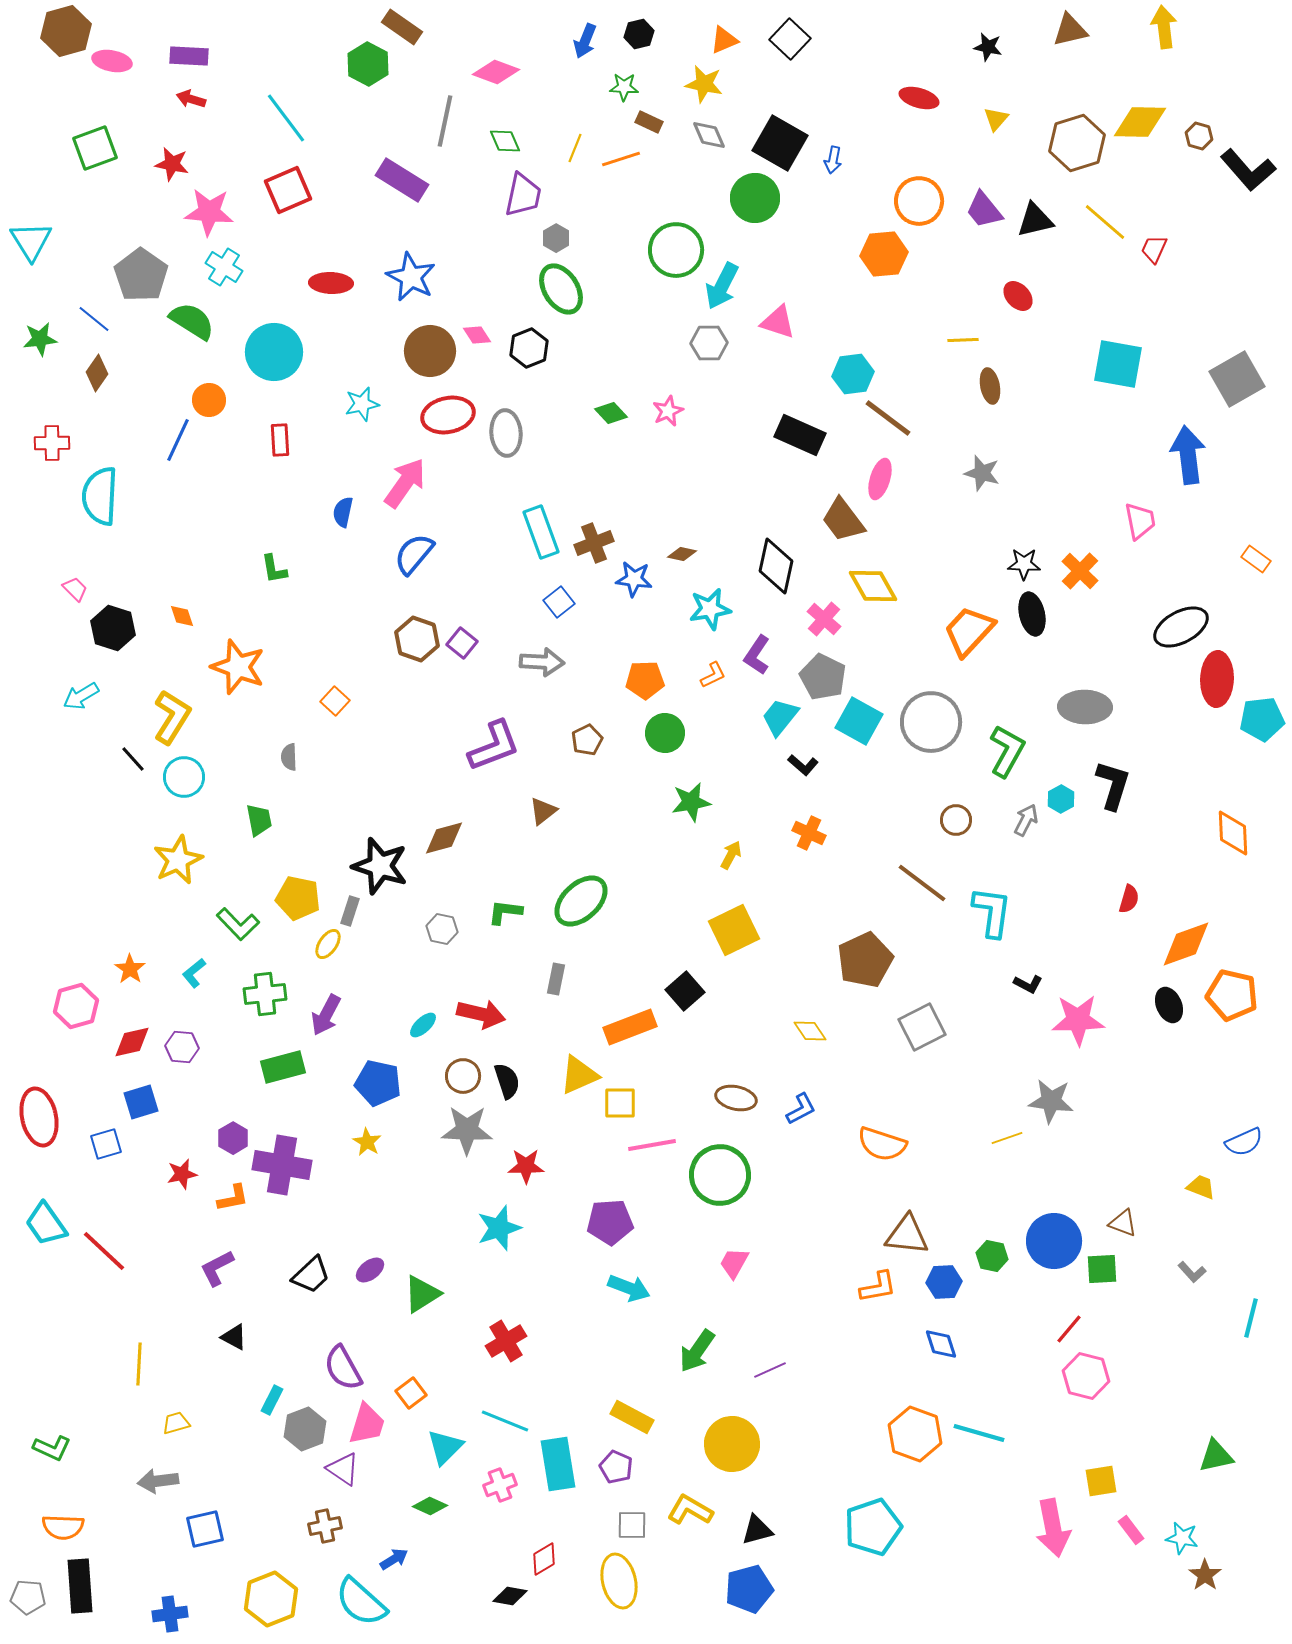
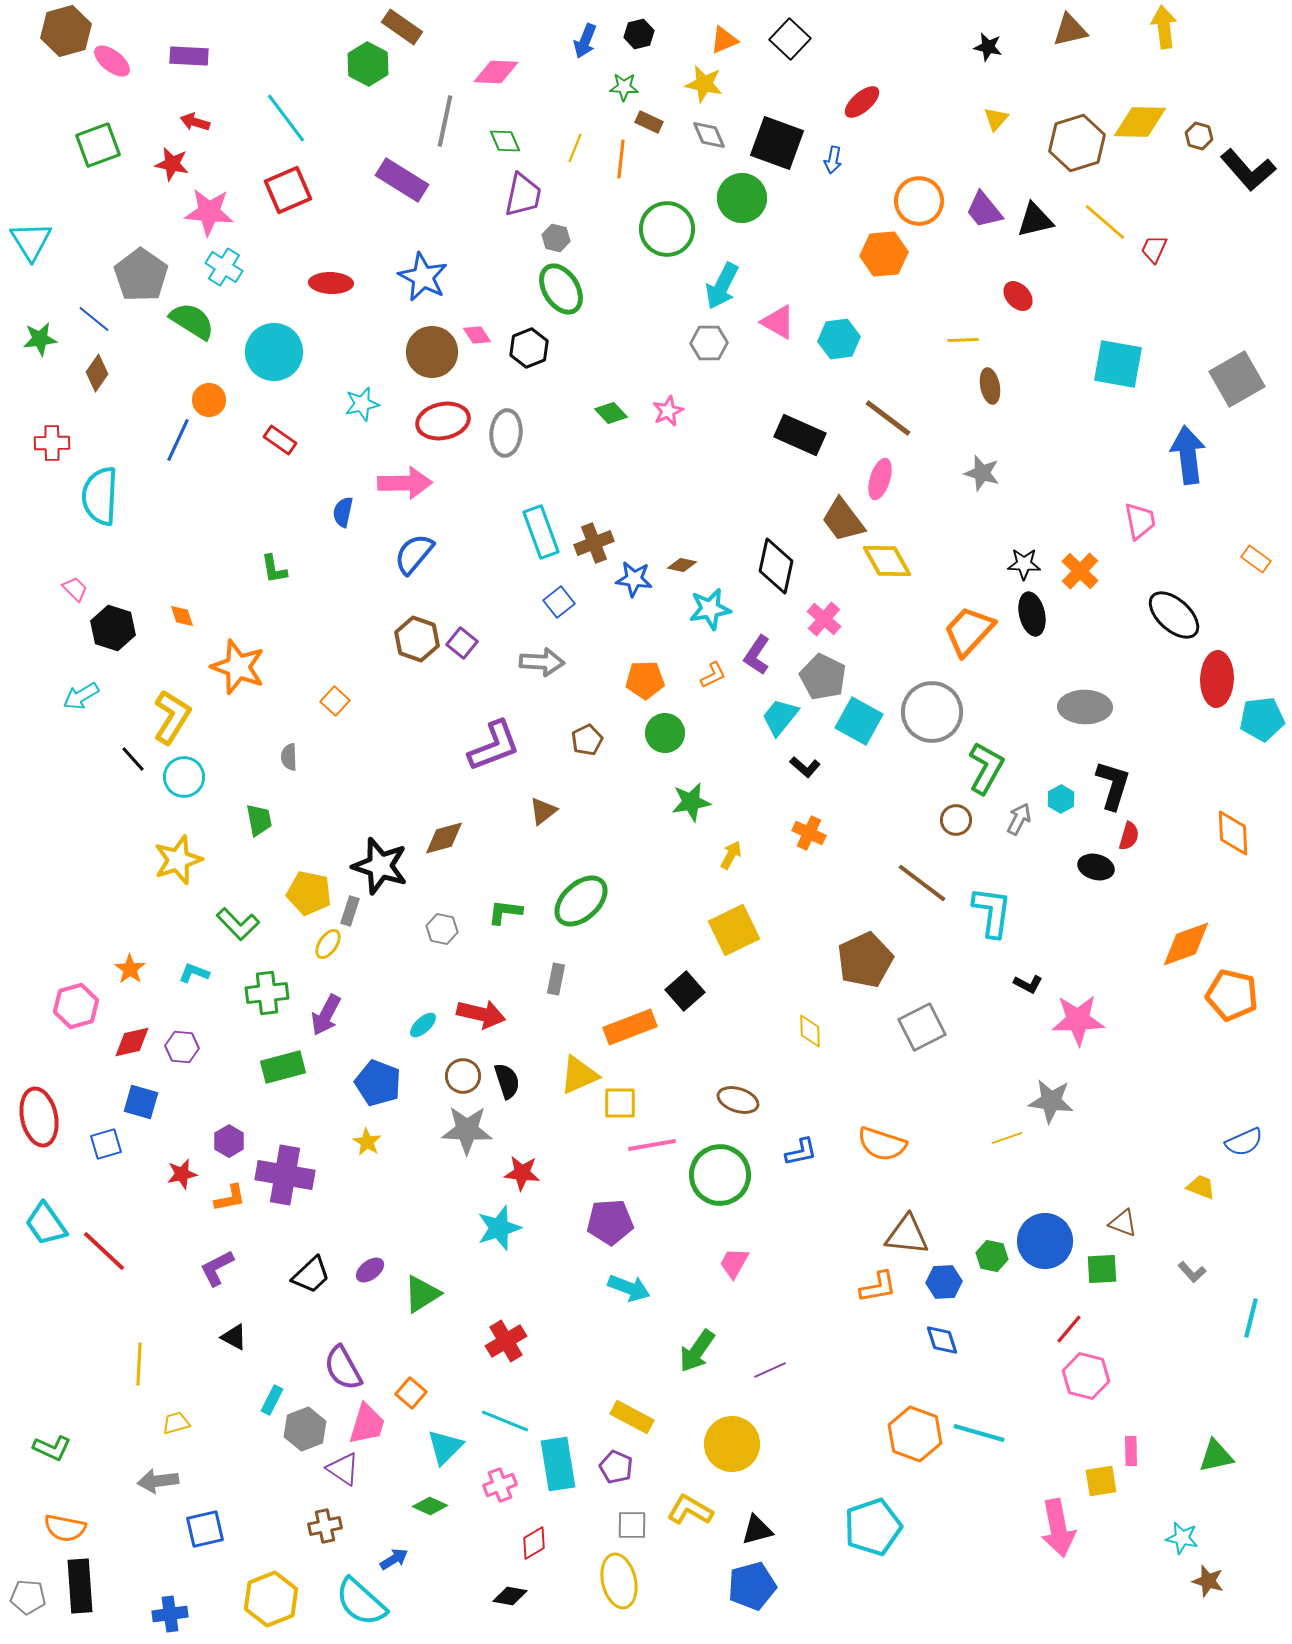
pink ellipse at (112, 61): rotated 27 degrees clockwise
pink diamond at (496, 72): rotated 18 degrees counterclockwise
red ellipse at (919, 98): moved 57 px left, 4 px down; rotated 57 degrees counterclockwise
red arrow at (191, 99): moved 4 px right, 23 px down
black square at (780, 143): moved 3 px left; rotated 10 degrees counterclockwise
green square at (95, 148): moved 3 px right, 3 px up
orange line at (621, 159): rotated 66 degrees counterclockwise
green circle at (755, 198): moved 13 px left
gray hexagon at (556, 238): rotated 16 degrees counterclockwise
green circle at (676, 250): moved 9 px left, 21 px up
blue star at (411, 277): moved 12 px right
pink triangle at (778, 322): rotated 12 degrees clockwise
brown circle at (430, 351): moved 2 px right, 1 px down
cyan hexagon at (853, 374): moved 14 px left, 35 px up
red ellipse at (448, 415): moved 5 px left, 6 px down
gray ellipse at (506, 433): rotated 9 degrees clockwise
red rectangle at (280, 440): rotated 52 degrees counterclockwise
pink arrow at (405, 483): rotated 54 degrees clockwise
brown diamond at (682, 554): moved 11 px down
yellow diamond at (873, 586): moved 14 px right, 25 px up
black ellipse at (1181, 627): moved 7 px left, 12 px up; rotated 70 degrees clockwise
gray circle at (931, 722): moved 1 px right, 10 px up
green L-shape at (1007, 751): moved 21 px left, 17 px down
black L-shape at (803, 765): moved 2 px right, 2 px down
gray arrow at (1026, 820): moved 7 px left, 1 px up
yellow star at (178, 860): rotated 6 degrees clockwise
yellow pentagon at (298, 898): moved 11 px right, 5 px up
red semicircle at (1129, 899): moved 63 px up
cyan L-shape at (194, 973): rotated 60 degrees clockwise
green cross at (265, 994): moved 2 px right, 1 px up
black ellipse at (1169, 1005): moved 73 px left, 138 px up; rotated 52 degrees counterclockwise
yellow diamond at (810, 1031): rotated 32 degrees clockwise
blue pentagon at (378, 1083): rotated 9 degrees clockwise
brown ellipse at (736, 1098): moved 2 px right, 2 px down; rotated 6 degrees clockwise
blue square at (141, 1102): rotated 33 degrees clockwise
blue L-shape at (801, 1109): moved 43 px down; rotated 16 degrees clockwise
purple hexagon at (233, 1138): moved 4 px left, 3 px down
purple cross at (282, 1165): moved 3 px right, 10 px down
red star at (526, 1166): moved 4 px left, 7 px down; rotated 6 degrees clockwise
orange L-shape at (233, 1198): moved 3 px left
blue circle at (1054, 1241): moved 9 px left
blue diamond at (941, 1344): moved 1 px right, 4 px up
orange square at (411, 1393): rotated 12 degrees counterclockwise
orange semicircle at (63, 1527): moved 2 px right, 1 px down; rotated 9 degrees clockwise
pink arrow at (1053, 1528): moved 5 px right
pink rectangle at (1131, 1530): moved 79 px up; rotated 36 degrees clockwise
red diamond at (544, 1559): moved 10 px left, 16 px up
brown star at (1205, 1575): moved 3 px right, 6 px down; rotated 20 degrees counterclockwise
blue pentagon at (749, 1589): moved 3 px right, 3 px up
